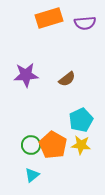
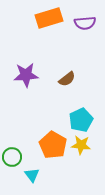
green circle: moved 19 px left, 12 px down
cyan triangle: rotated 28 degrees counterclockwise
